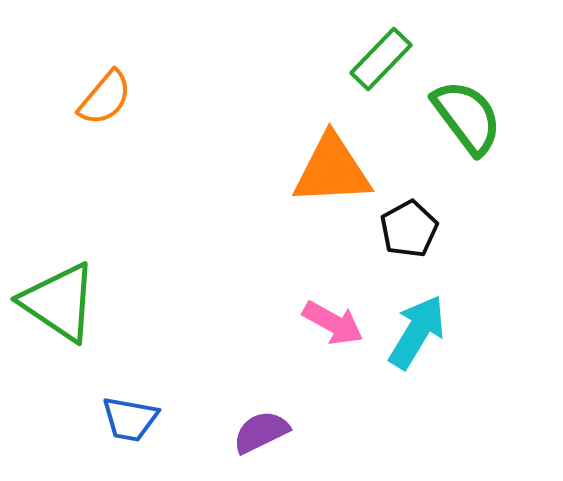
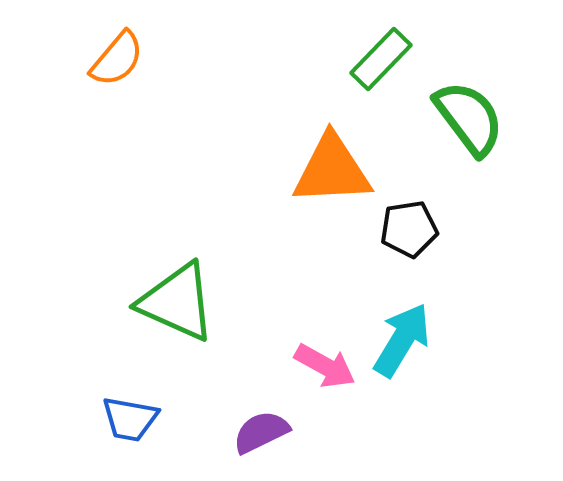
orange semicircle: moved 12 px right, 39 px up
green semicircle: moved 2 px right, 1 px down
black pentagon: rotated 20 degrees clockwise
green triangle: moved 118 px right; rotated 10 degrees counterclockwise
pink arrow: moved 8 px left, 43 px down
cyan arrow: moved 15 px left, 8 px down
